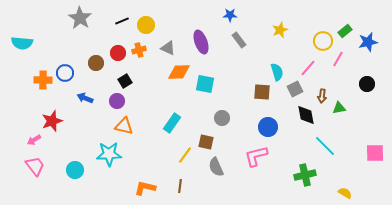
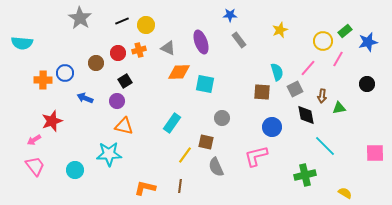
blue circle at (268, 127): moved 4 px right
